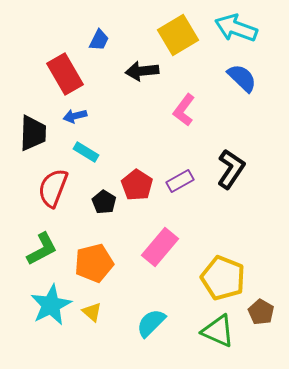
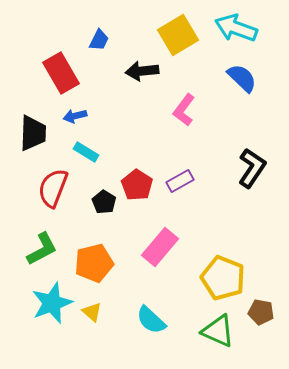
red rectangle: moved 4 px left, 1 px up
black L-shape: moved 21 px right, 1 px up
cyan star: moved 1 px right, 2 px up; rotated 6 degrees clockwise
brown pentagon: rotated 20 degrees counterclockwise
cyan semicircle: moved 3 px up; rotated 92 degrees counterclockwise
